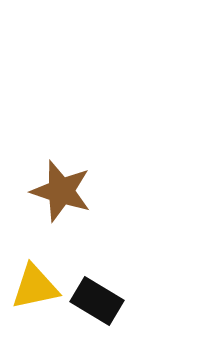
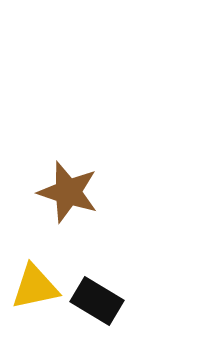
brown star: moved 7 px right, 1 px down
